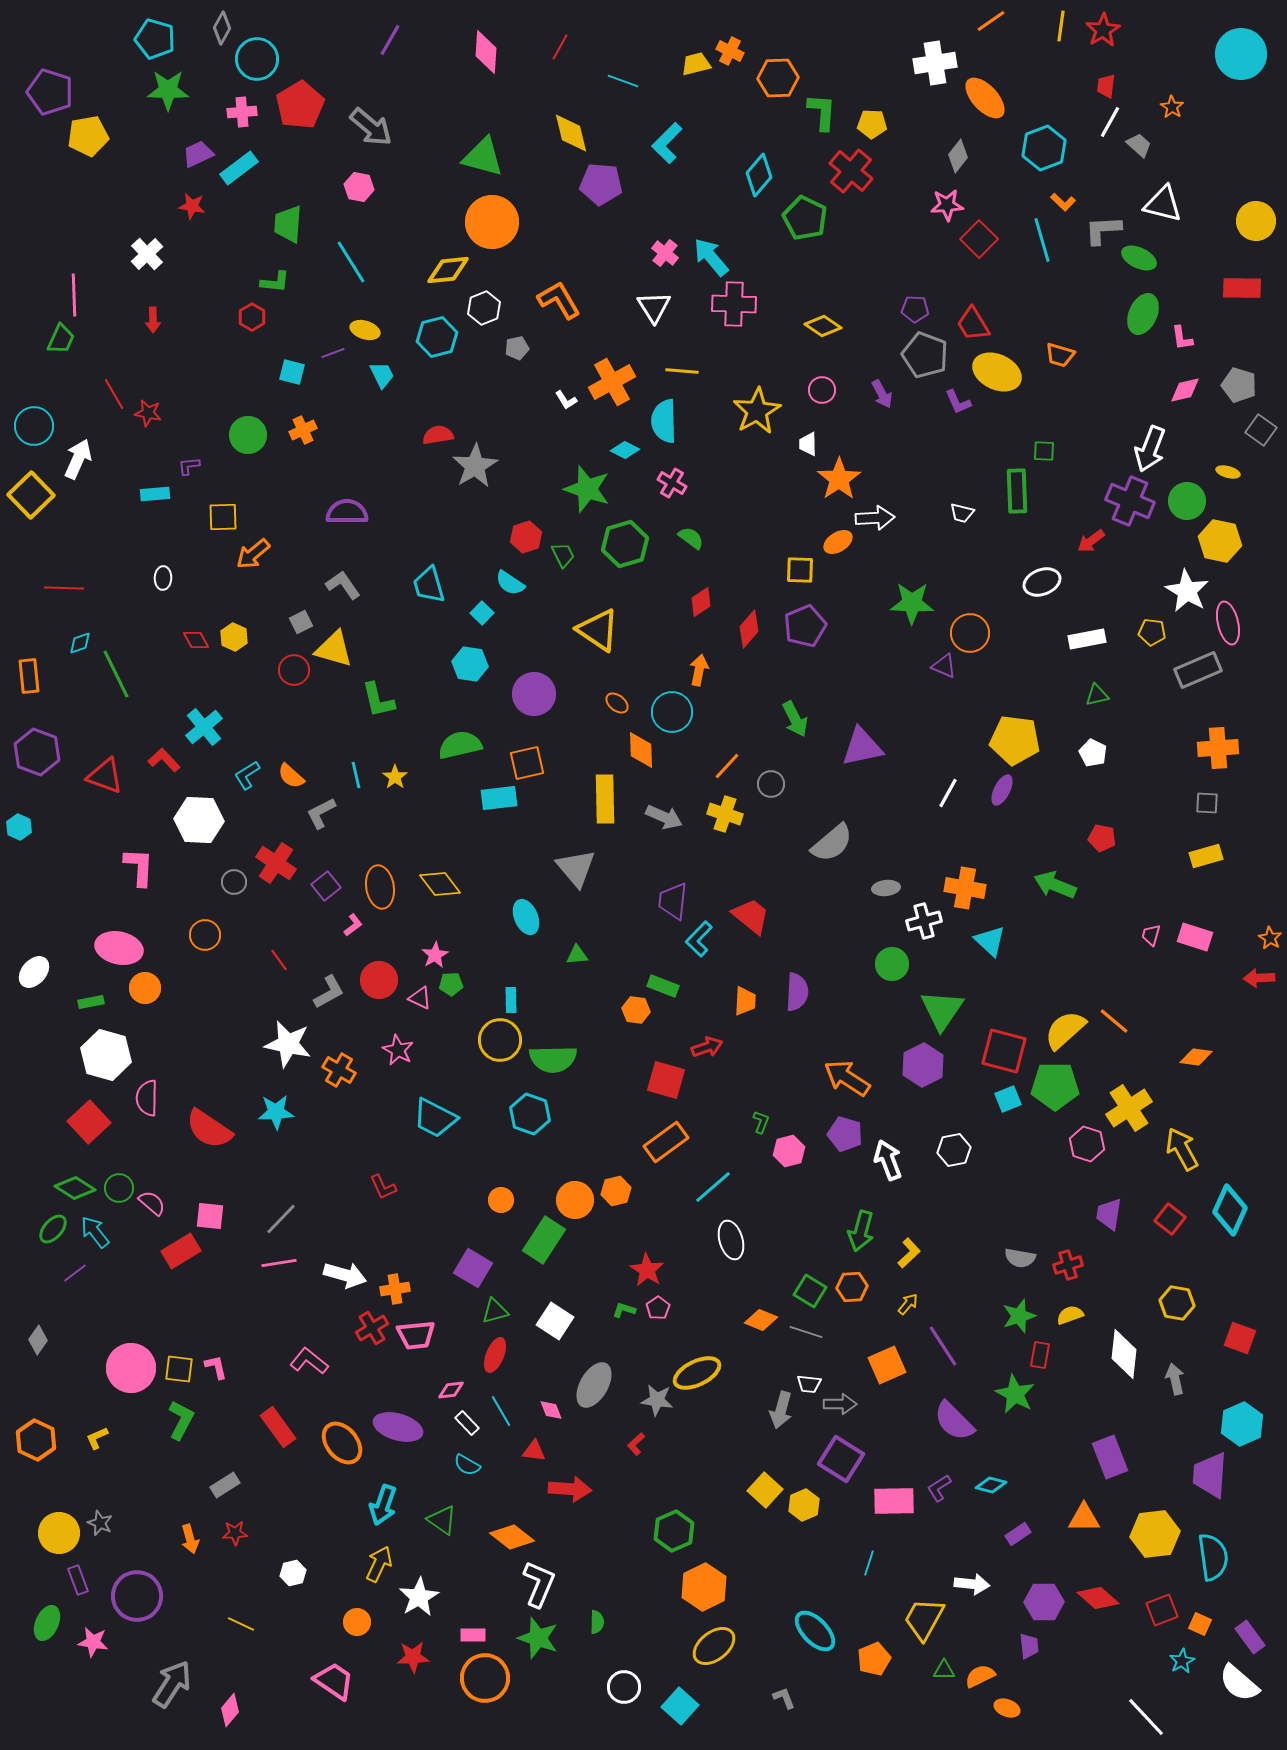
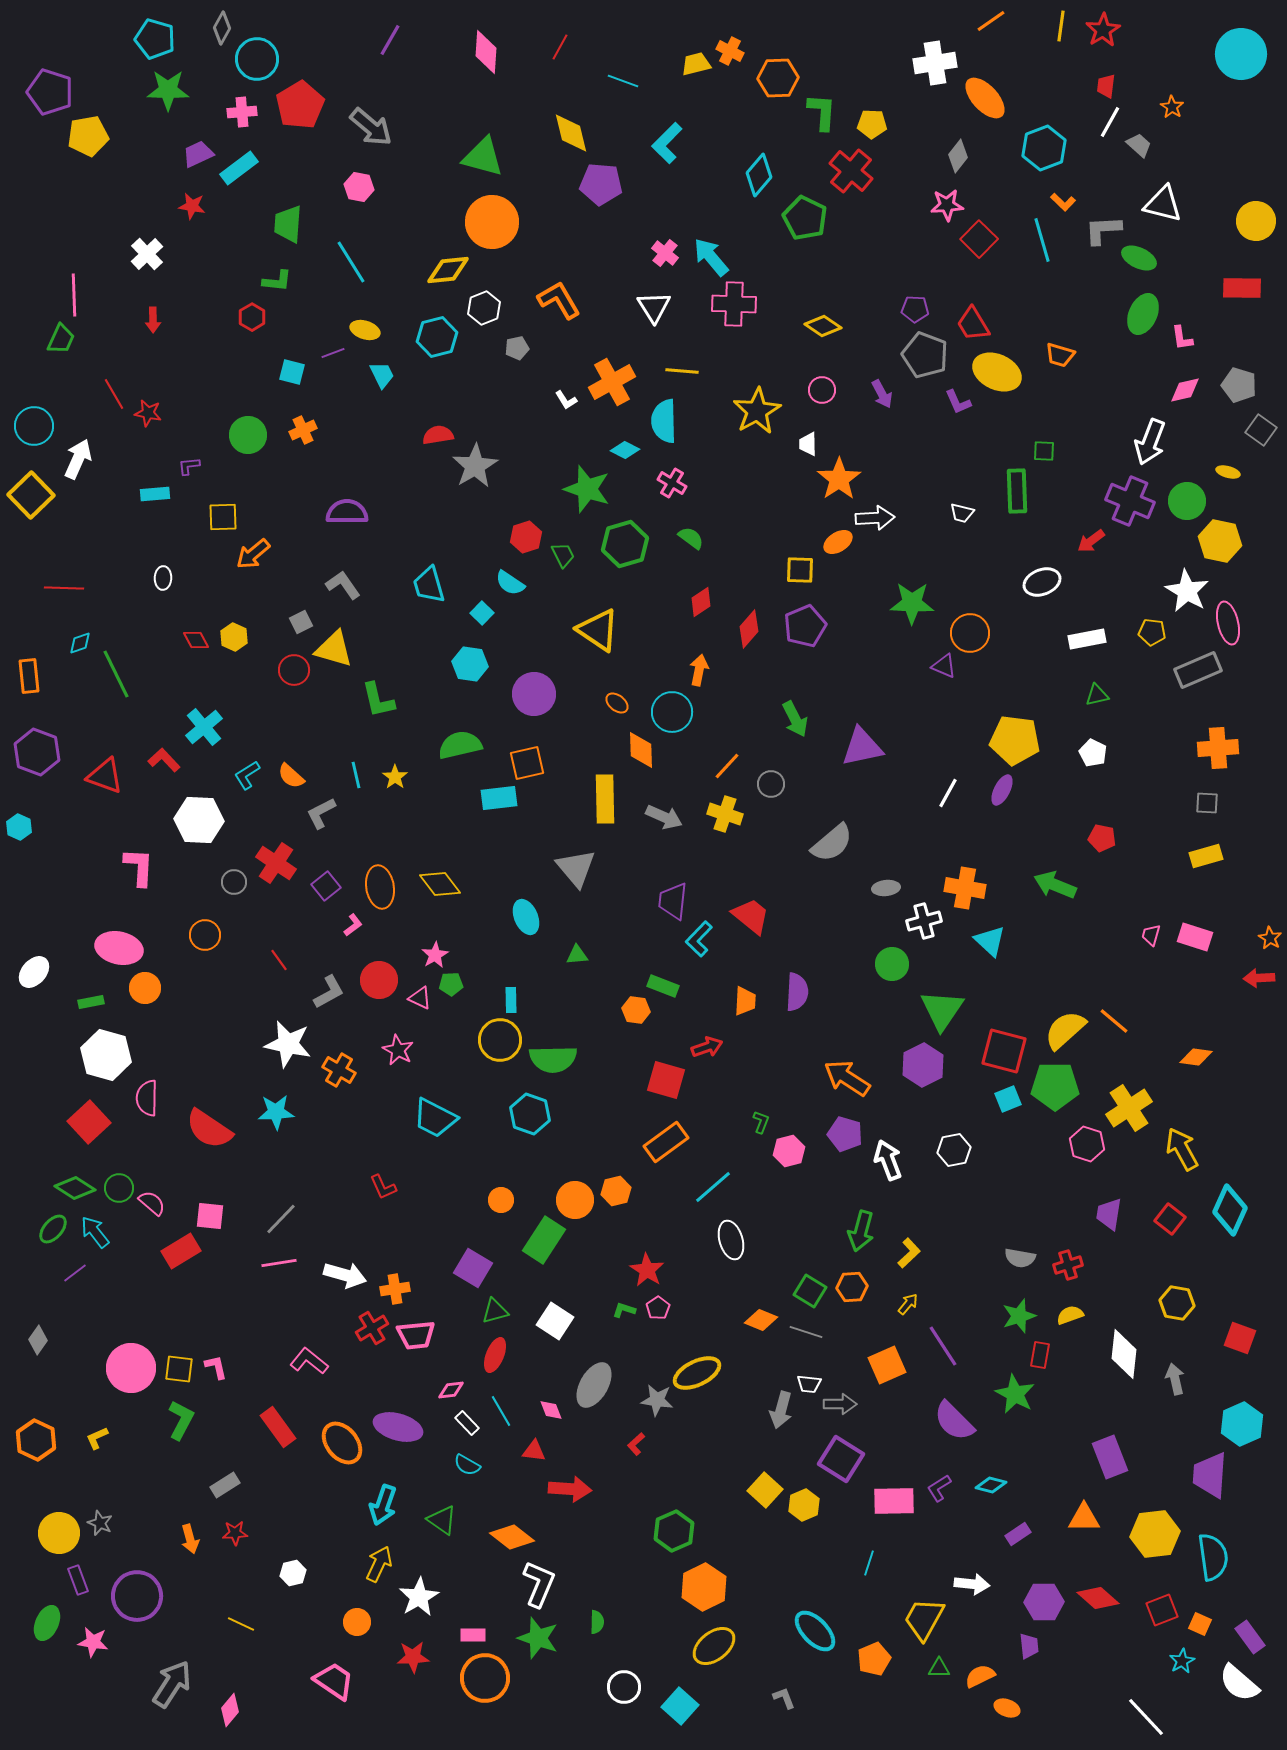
green L-shape at (275, 282): moved 2 px right, 1 px up
white arrow at (1150, 449): moved 7 px up
green triangle at (944, 1670): moved 5 px left, 2 px up
